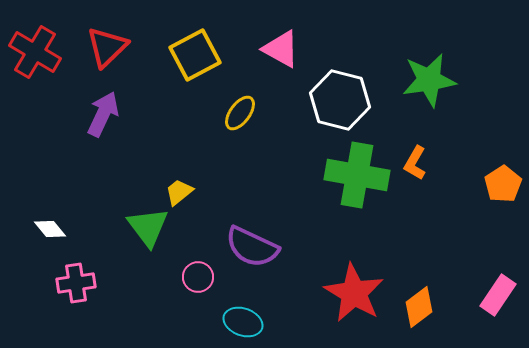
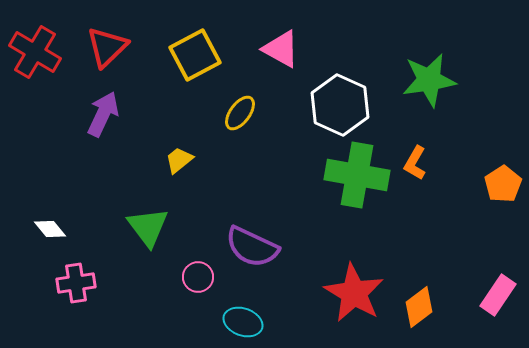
white hexagon: moved 5 px down; rotated 10 degrees clockwise
yellow trapezoid: moved 32 px up
